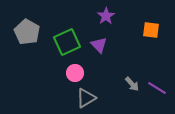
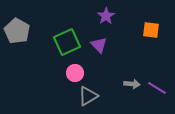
gray pentagon: moved 10 px left, 1 px up
gray arrow: rotated 42 degrees counterclockwise
gray triangle: moved 2 px right, 2 px up
